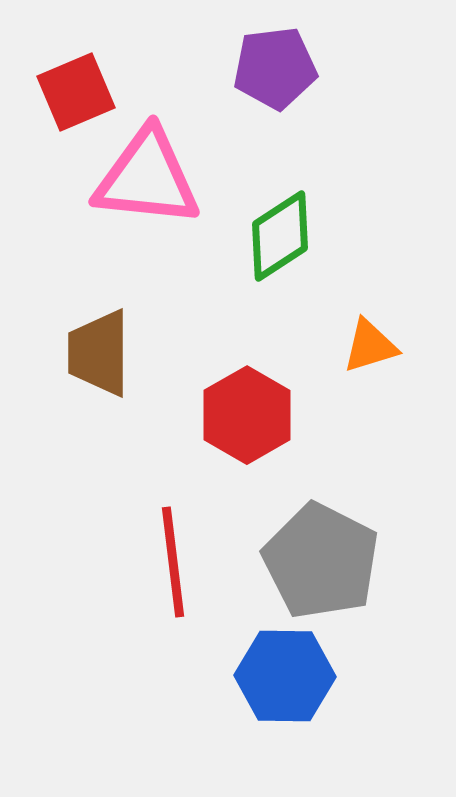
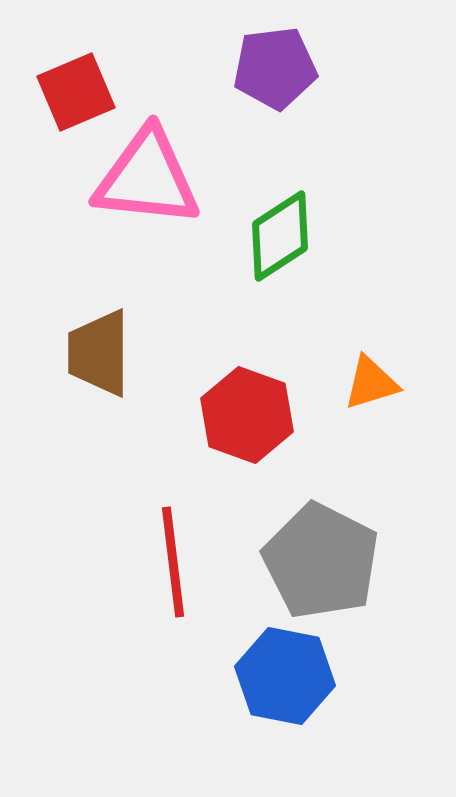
orange triangle: moved 1 px right, 37 px down
red hexagon: rotated 10 degrees counterclockwise
blue hexagon: rotated 10 degrees clockwise
